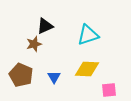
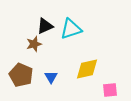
cyan triangle: moved 17 px left, 6 px up
yellow diamond: rotated 15 degrees counterclockwise
blue triangle: moved 3 px left
pink square: moved 1 px right
